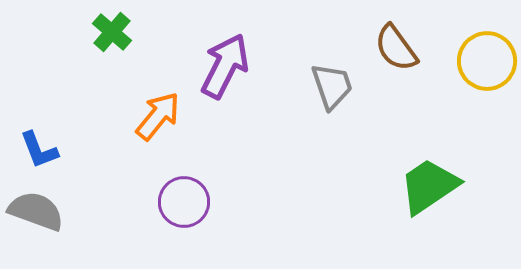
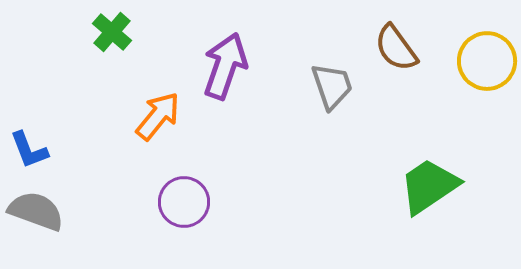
purple arrow: rotated 8 degrees counterclockwise
blue L-shape: moved 10 px left
